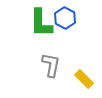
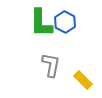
blue hexagon: moved 4 px down
yellow rectangle: moved 1 px left, 1 px down
